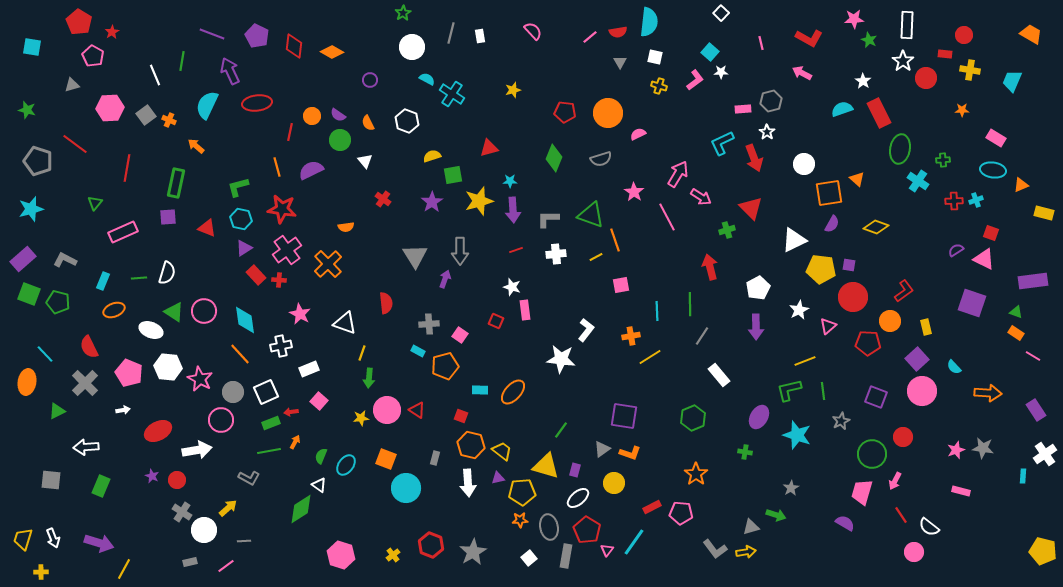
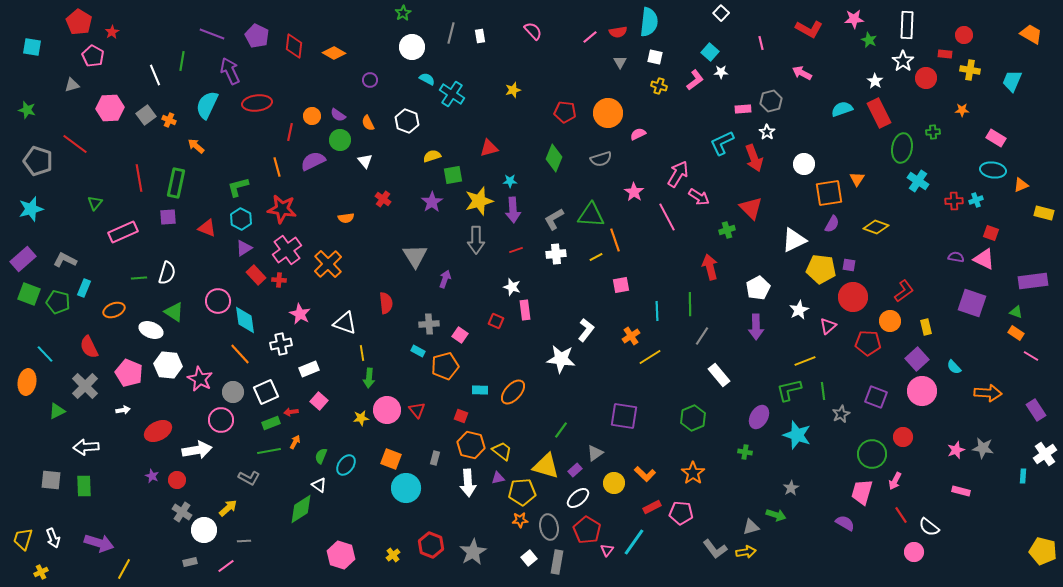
red L-shape at (809, 38): moved 9 px up
orange diamond at (332, 52): moved 2 px right, 1 px down
white star at (863, 81): moved 12 px right
green ellipse at (900, 149): moved 2 px right, 1 px up
green cross at (943, 160): moved 10 px left, 28 px up
red line at (127, 168): moved 12 px right, 10 px down; rotated 20 degrees counterclockwise
purple semicircle at (311, 170): moved 2 px right, 9 px up
orange triangle at (857, 179): rotated 21 degrees clockwise
pink arrow at (701, 197): moved 2 px left
green triangle at (591, 215): rotated 16 degrees counterclockwise
cyan hexagon at (241, 219): rotated 15 degrees clockwise
gray L-shape at (548, 219): moved 6 px right; rotated 30 degrees counterclockwise
orange semicircle at (346, 227): moved 9 px up
purple semicircle at (956, 250): moved 7 px down; rotated 42 degrees clockwise
gray arrow at (460, 251): moved 16 px right, 11 px up
cyan rectangle at (103, 281): moved 19 px left, 7 px down
pink circle at (204, 311): moved 14 px right, 10 px up
orange cross at (631, 336): rotated 24 degrees counterclockwise
white cross at (281, 346): moved 2 px up
yellow line at (362, 353): rotated 28 degrees counterclockwise
pink line at (1033, 356): moved 2 px left
white hexagon at (168, 367): moved 2 px up
gray cross at (85, 383): moved 3 px down
red triangle at (417, 410): rotated 18 degrees clockwise
gray star at (841, 421): moved 7 px up
gray triangle at (602, 449): moved 7 px left, 4 px down
orange L-shape at (630, 453): moved 15 px right, 21 px down; rotated 25 degrees clockwise
orange square at (386, 459): moved 5 px right
purple rectangle at (575, 470): rotated 32 degrees clockwise
orange star at (696, 474): moved 3 px left, 1 px up
green rectangle at (101, 486): moved 17 px left; rotated 25 degrees counterclockwise
gray rectangle at (566, 556): moved 9 px left, 6 px down
yellow cross at (41, 572): rotated 24 degrees counterclockwise
